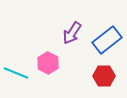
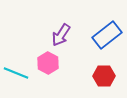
purple arrow: moved 11 px left, 2 px down
blue rectangle: moved 5 px up
